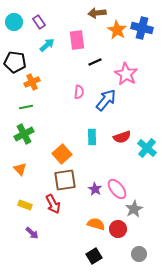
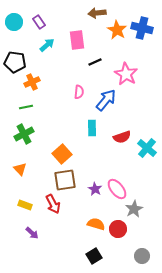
cyan rectangle: moved 9 px up
gray circle: moved 3 px right, 2 px down
